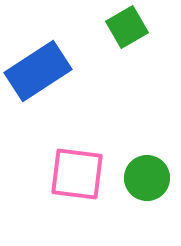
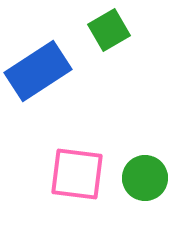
green square: moved 18 px left, 3 px down
green circle: moved 2 px left
